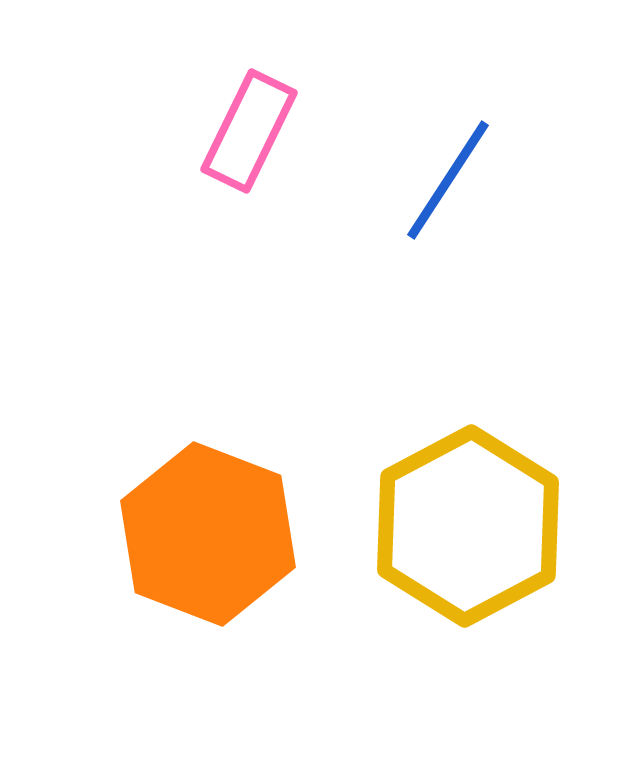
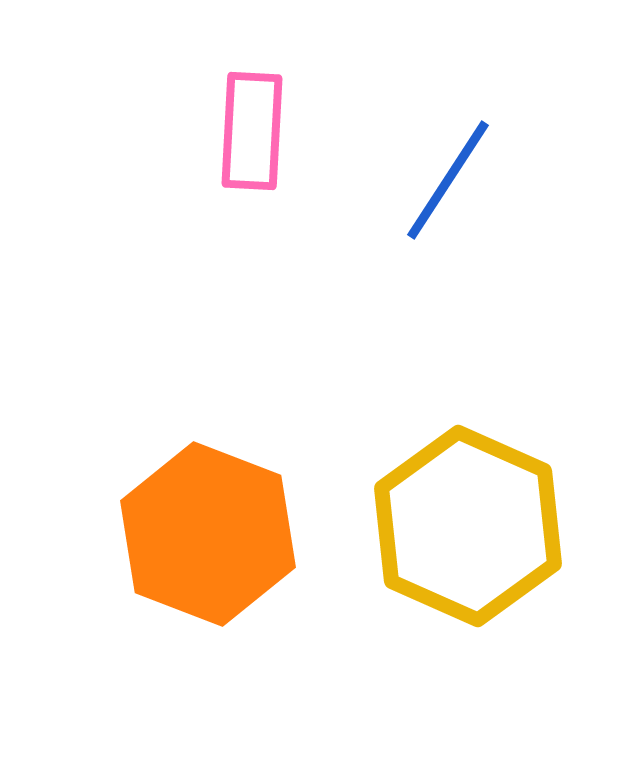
pink rectangle: moved 3 px right; rotated 23 degrees counterclockwise
yellow hexagon: rotated 8 degrees counterclockwise
